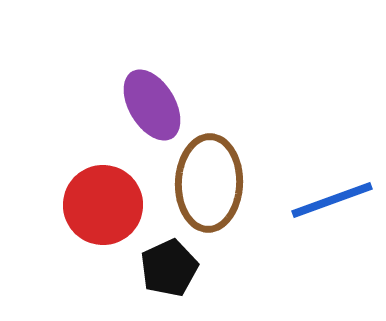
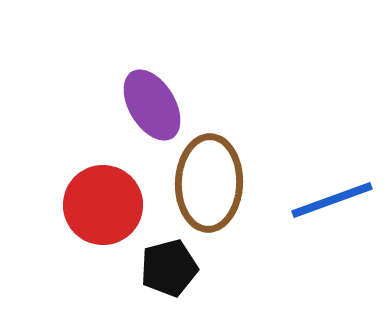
black pentagon: rotated 10 degrees clockwise
